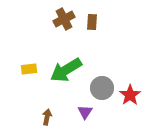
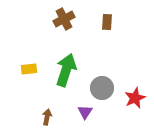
brown rectangle: moved 15 px right
green arrow: rotated 140 degrees clockwise
red star: moved 5 px right, 3 px down; rotated 10 degrees clockwise
